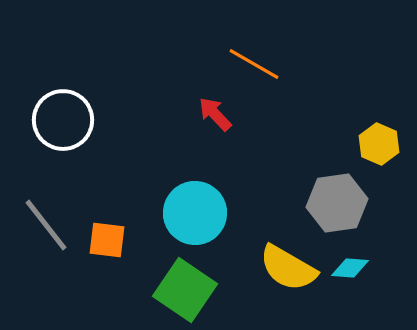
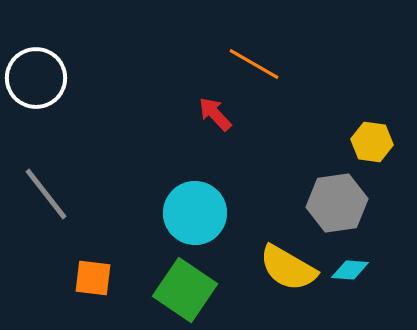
white circle: moved 27 px left, 42 px up
yellow hexagon: moved 7 px left, 2 px up; rotated 15 degrees counterclockwise
gray line: moved 31 px up
orange square: moved 14 px left, 38 px down
cyan diamond: moved 2 px down
